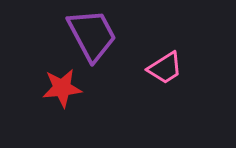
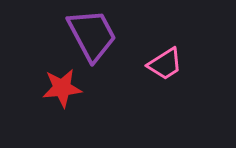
pink trapezoid: moved 4 px up
